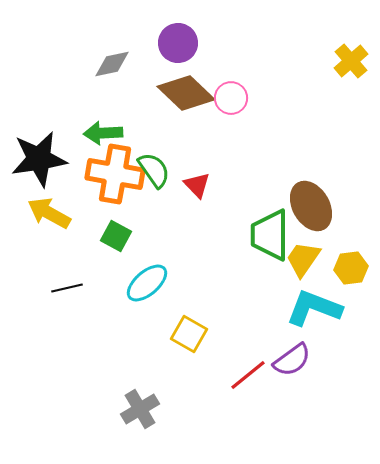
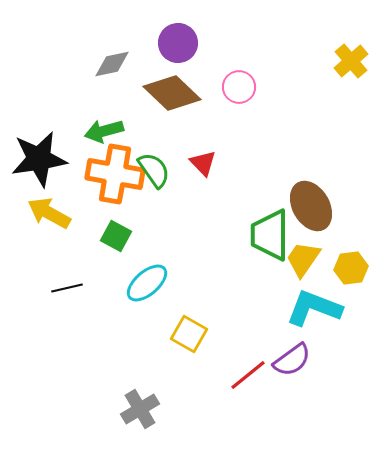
brown diamond: moved 14 px left
pink circle: moved 8 px right, 11 px up
green arrow: moved 1 px right, 2 px up; rotated 12 degrees counterclockwise
red triangle: moved 6 px right, 22 px up
